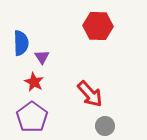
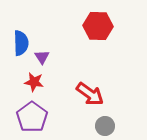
red star: rotated 18 degrees counterclockwise
red arrow: rotated 12 degrees counterclockwise
